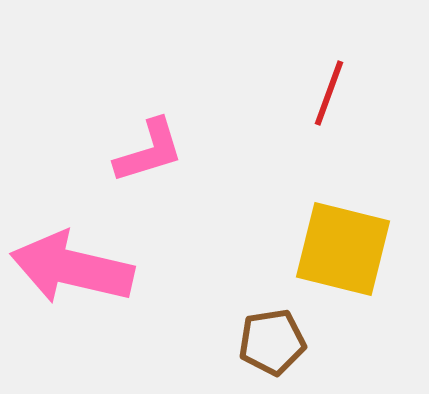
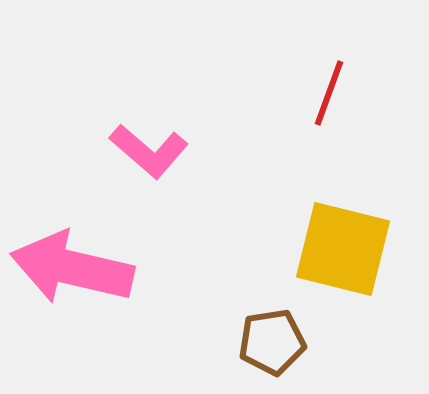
pink L-shape: rotated 58 degrees clockwise
